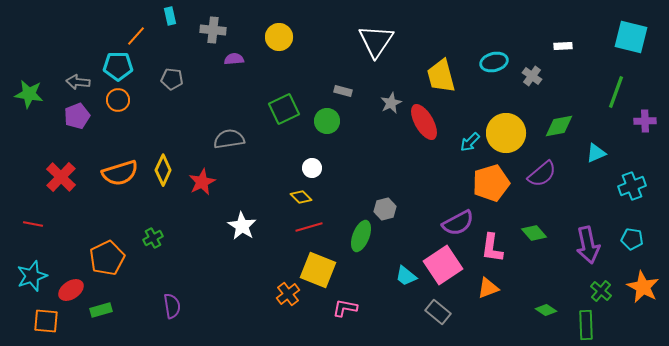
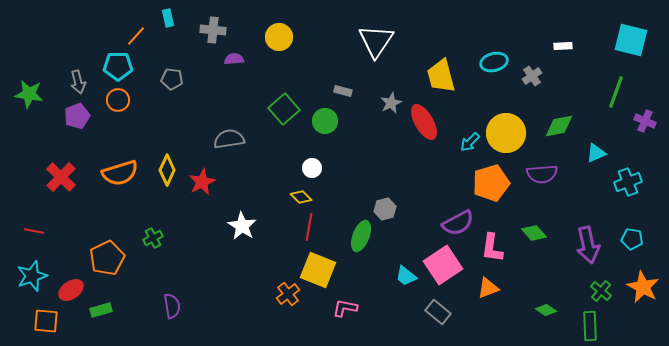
cyan rectangle at (170, 16): moved 2 px left, 2 px down
cyan square at (631, 37): moved 3 px down
gray cross at (532, 76): rotated 18 degrees clockwise
gray arrow at (78, 82): rotated 110 degrees counterclockwise
green square at (284, 109): rotated 16 degrees counterclockwise
green circle at (327, 121): moved 2 px left
purple cross at (645, 121): rotated 25 degrees clockwise
yellow diamond at (163, 170): moved 4 px right
purple semicircle at (542, 174): rotated 36 degrees clockwise
cyan cross at (632, 186): moved 4 px left, 4 px up
red line at (33, 224): moved 1 px right, 7 px down
red line at (309, 227): rotated 64 degrees counterclockwise
green rectangle at (586, 325): moved 4 px right, 1 px down
